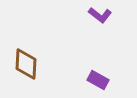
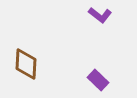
purple rectangle: rotated 15 degrees clockwise
